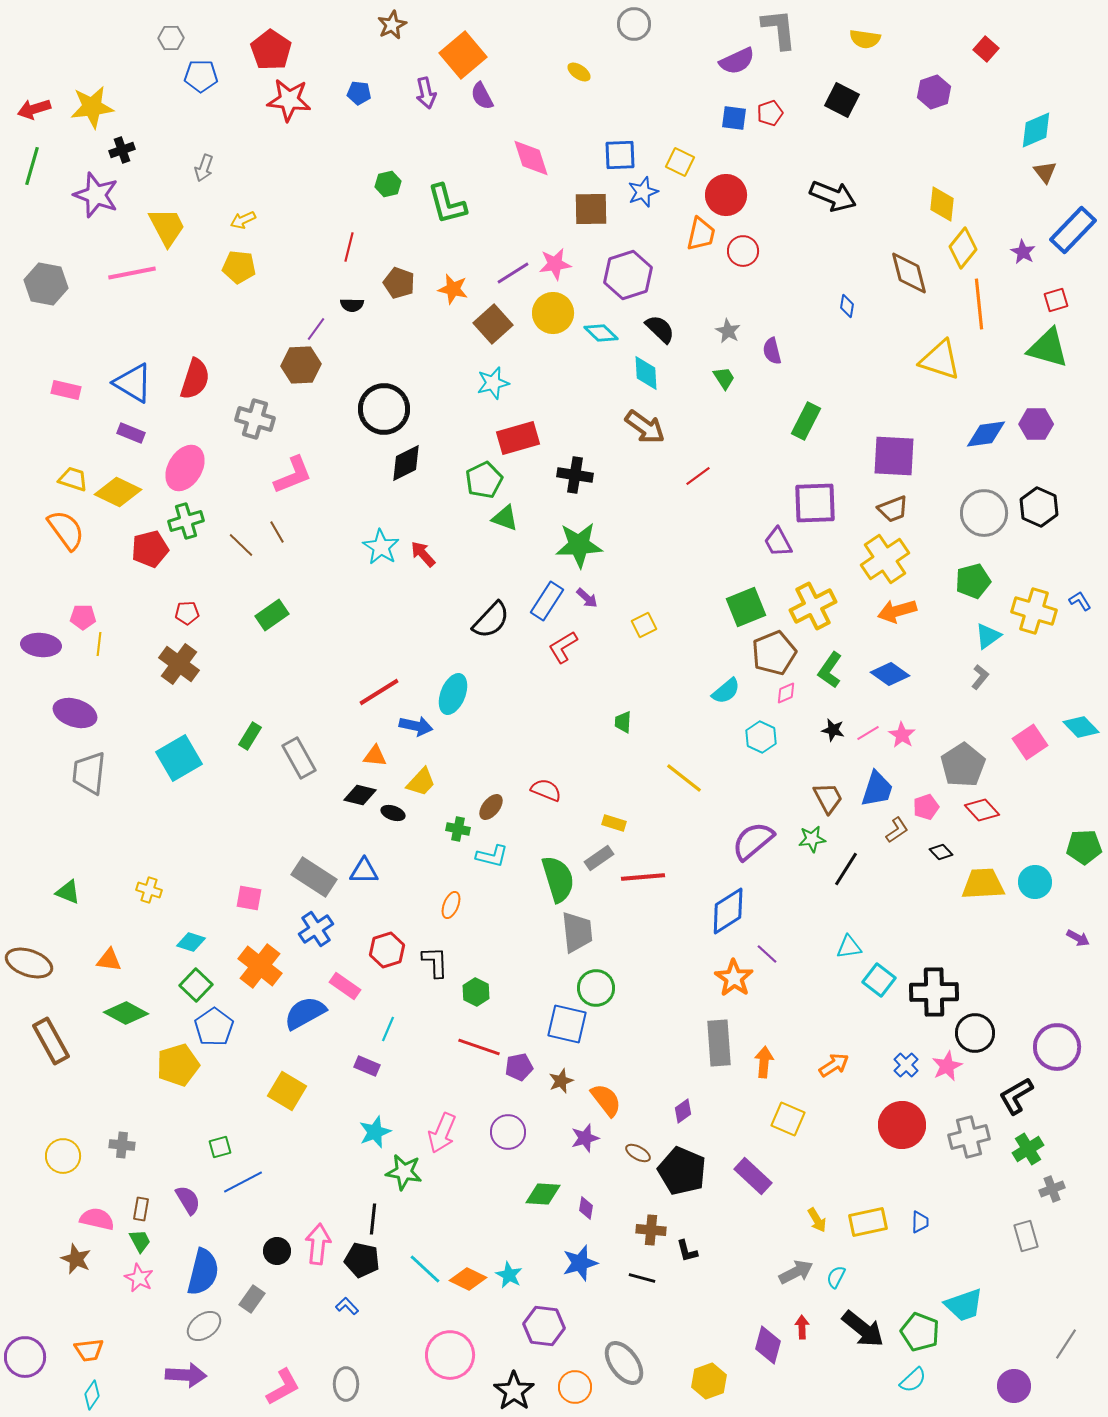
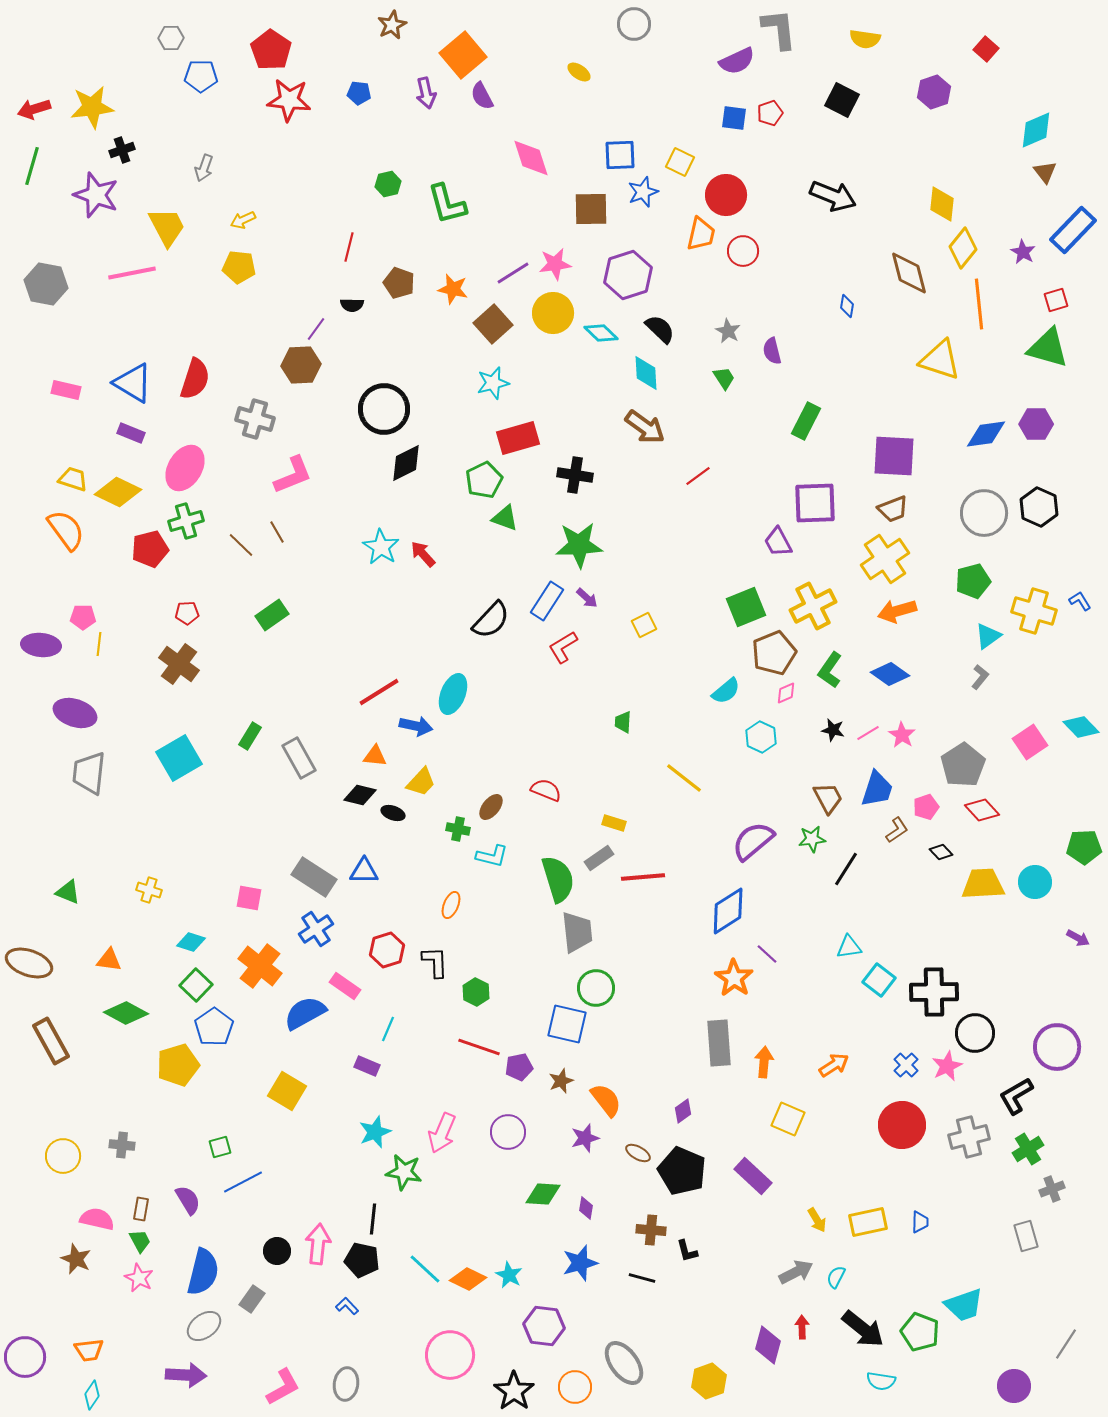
cyan semicircle at (913, 1380): moved 32 px left, 1 px down; rotated 52 degrees clockwise
gray ellipse at (346, 1384): rotated 8 degrees clockwise
